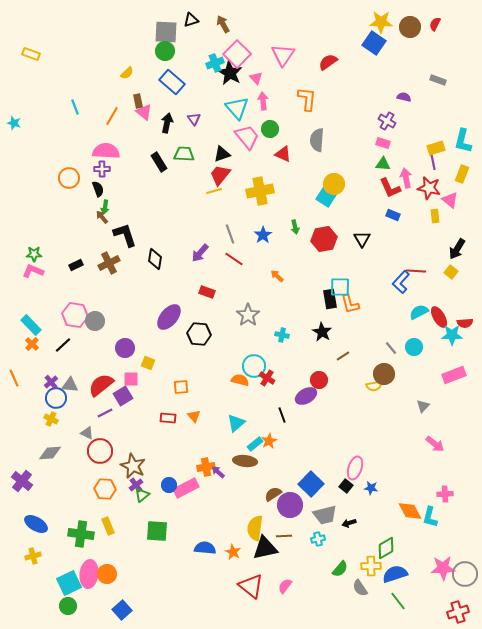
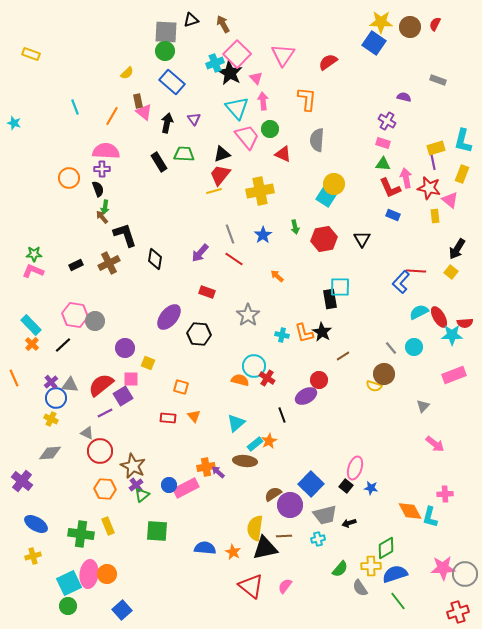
orange L-shape at (350, 304): moved 46 px left, 29 px down
yellow semicircle at (374, 386): rotated 28 degrees clockwise
orange square at (181, 387): rotated 21 degrees clockwise
